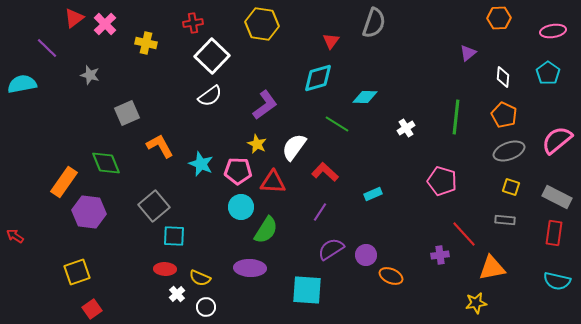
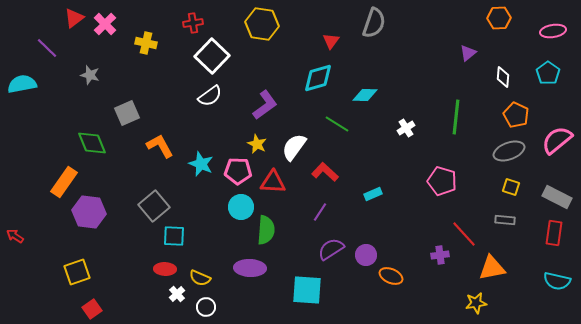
cyan diamond at (365, 97): moved 2 px up
orange pentagon at (504, 115): moved 12 px right
green diamond at (106, 163): moved 14 px left, 20 px up
green semicircle at (266, 230): rotated 28 degrees counterclockwise
